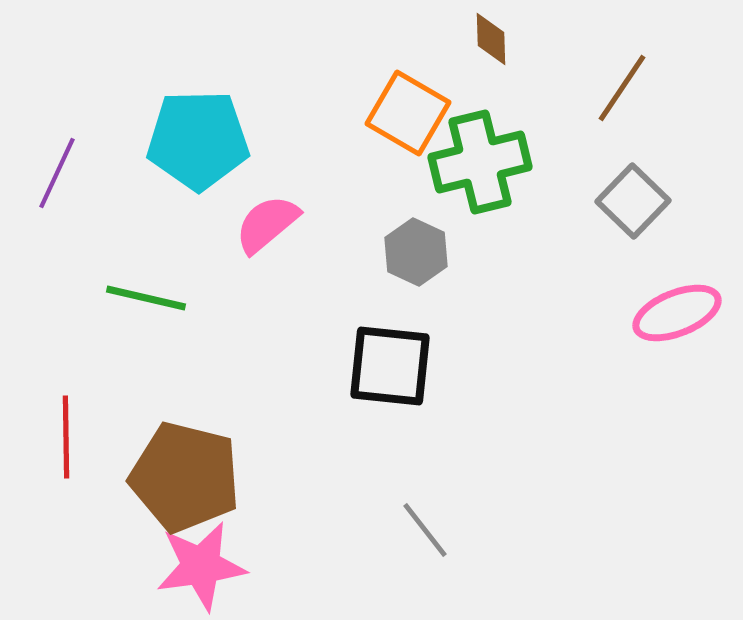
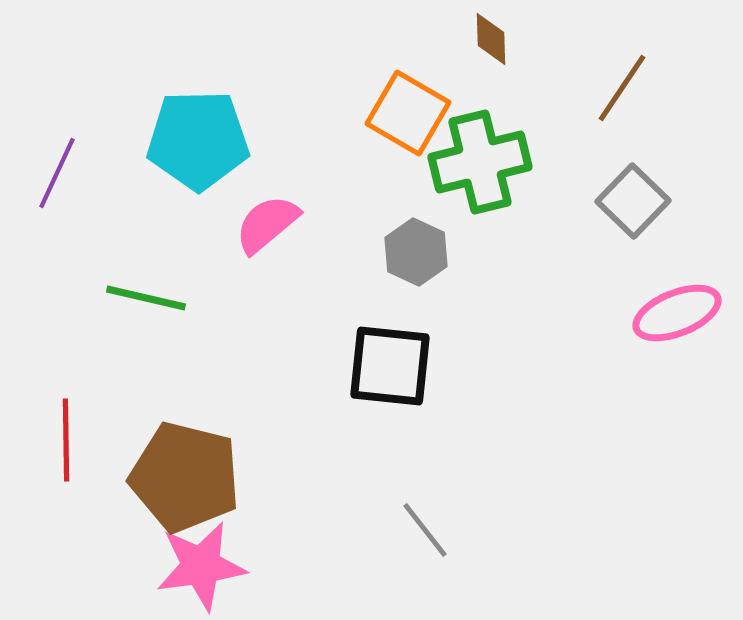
red line: moved 3 px down
